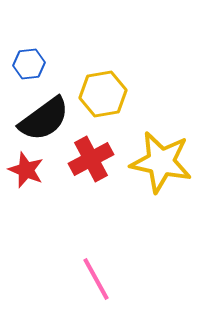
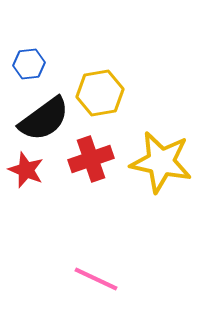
yellow hexagon: moved 3 px left, 1 px up
red cross: rotated 9 degrees clockwise
pink line: rotated 36 degrees counterclockwise
